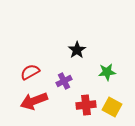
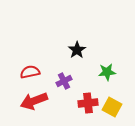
red semicircle: rotated 18 degrees clockwise
red cross: moved 2 px right, 2 px up
